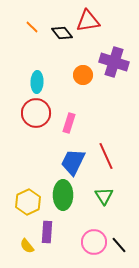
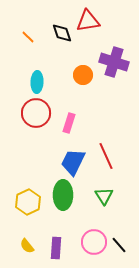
orange line: moved 4 px left, 10 px down
black diamond: rotated 20 degrees clockwise
purple rectangle: moved 9 px right, 16 px down
